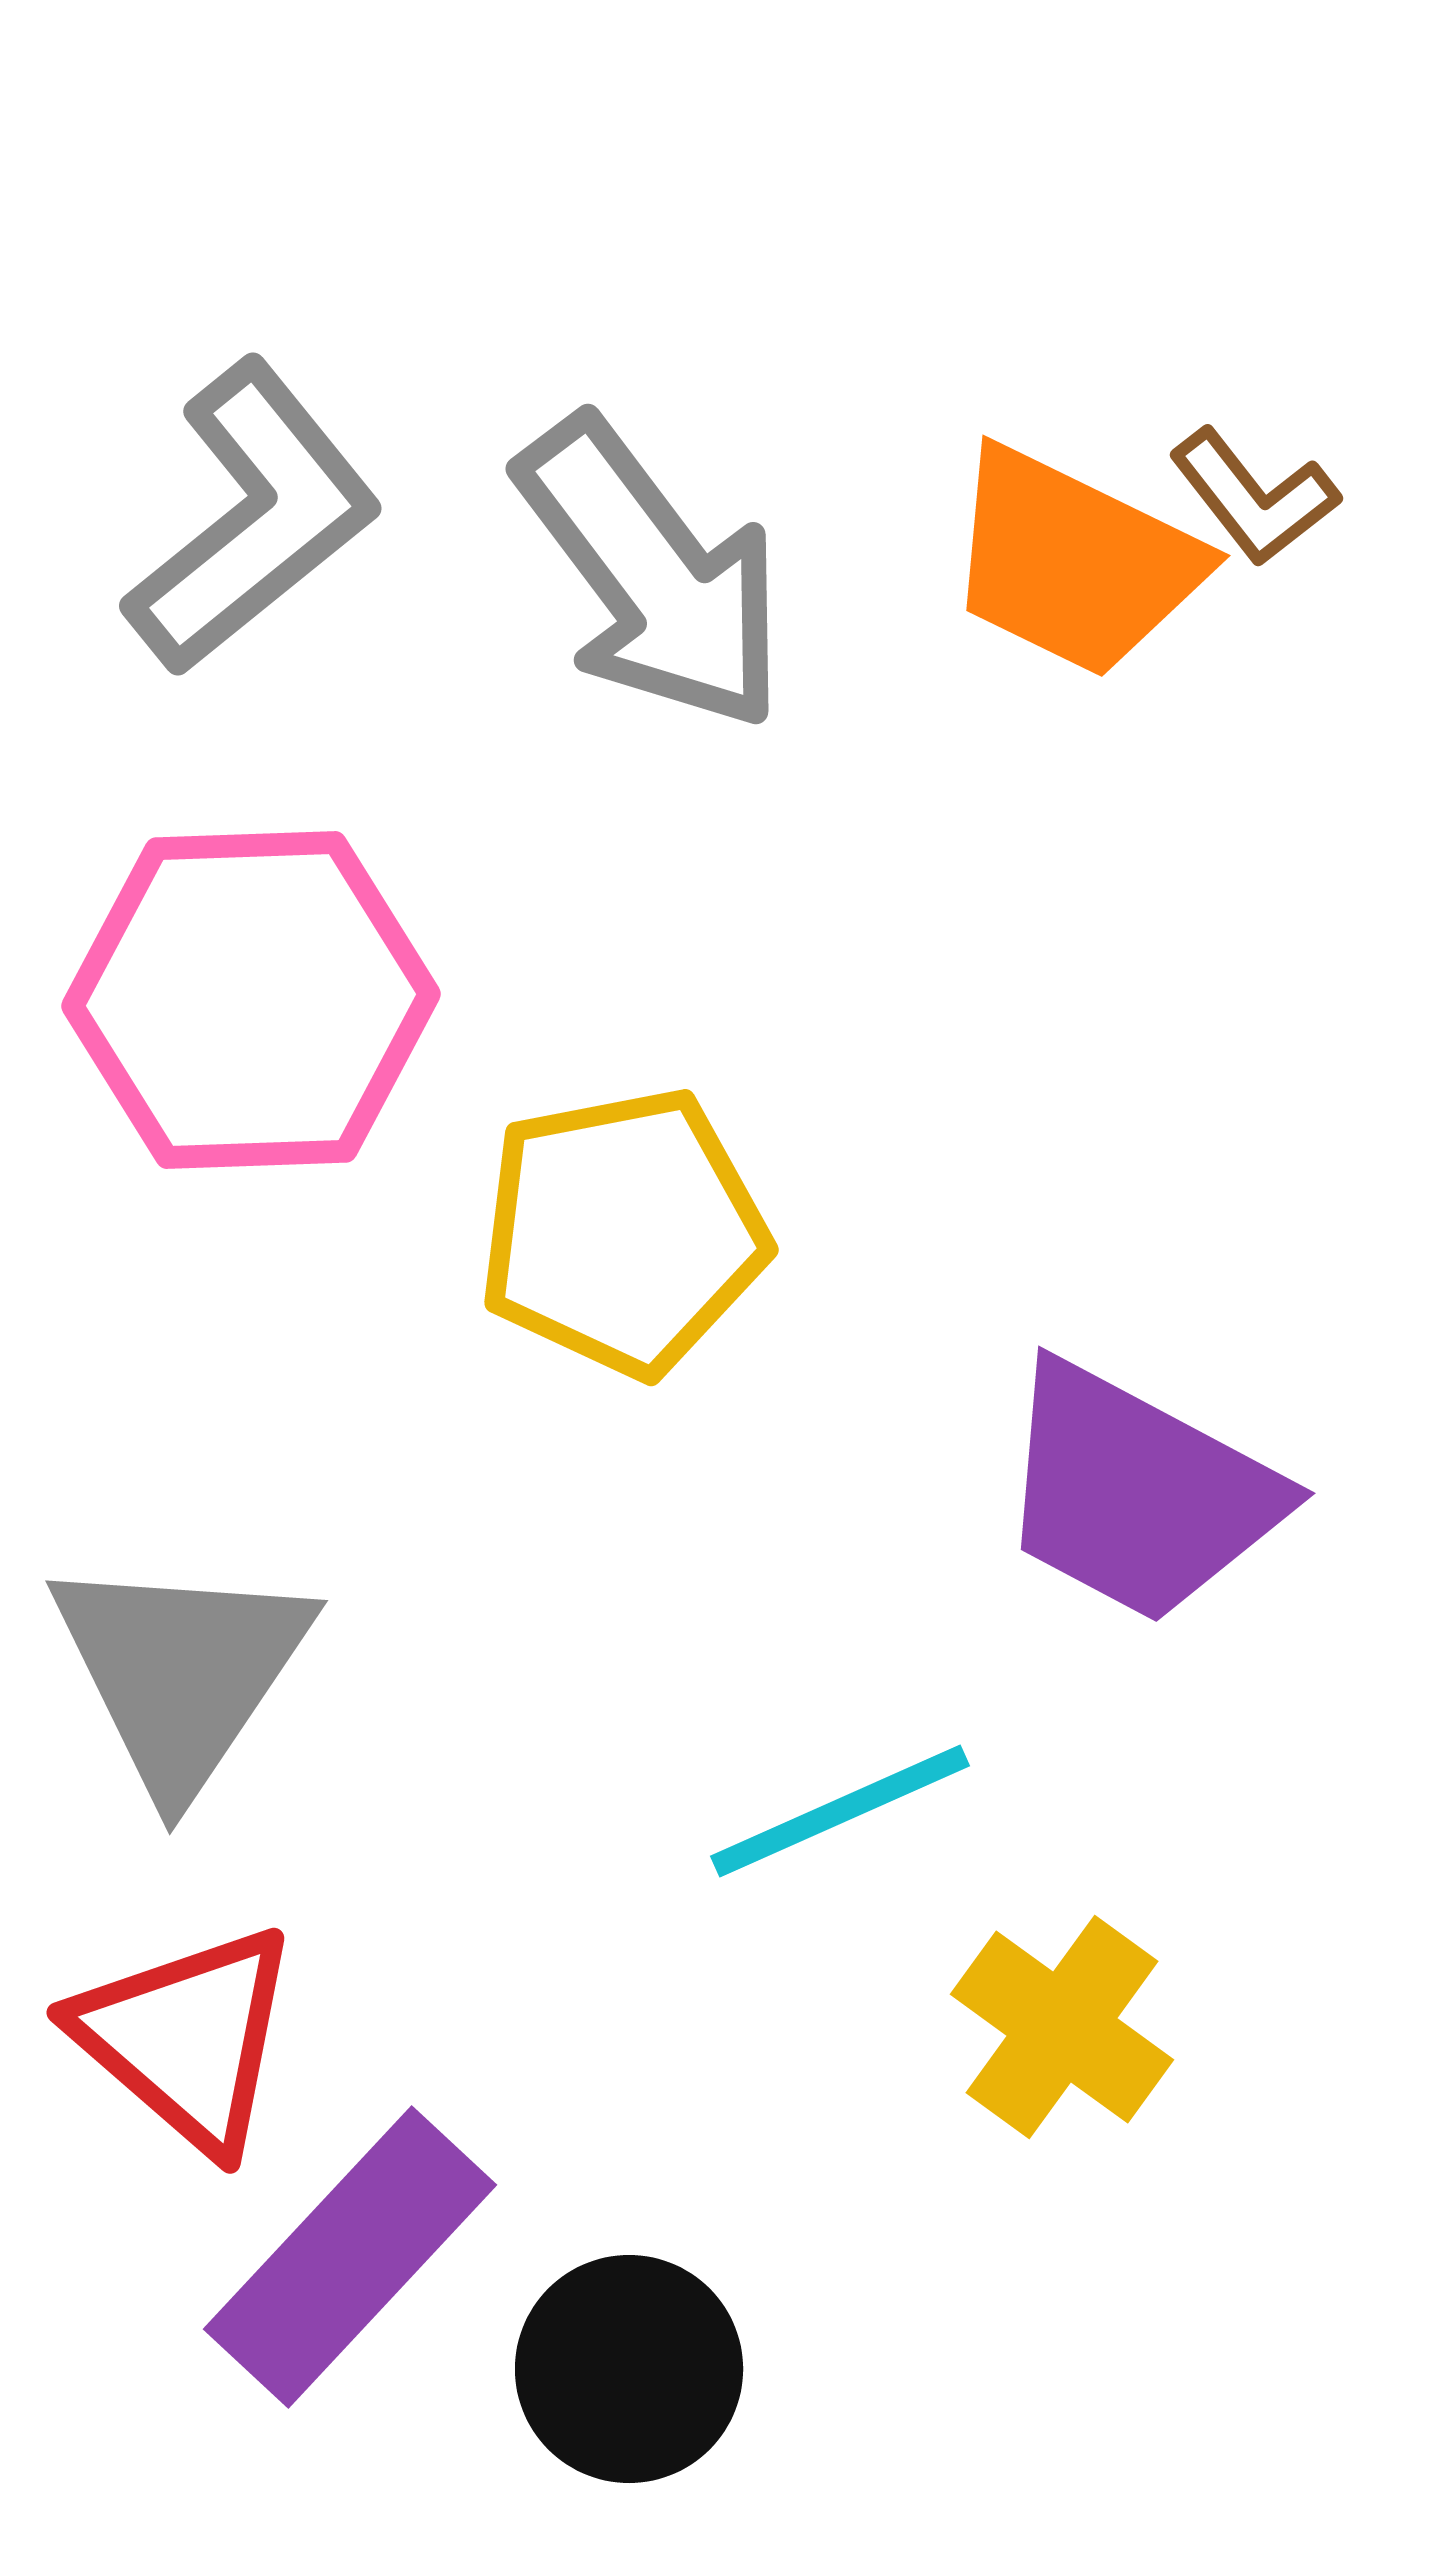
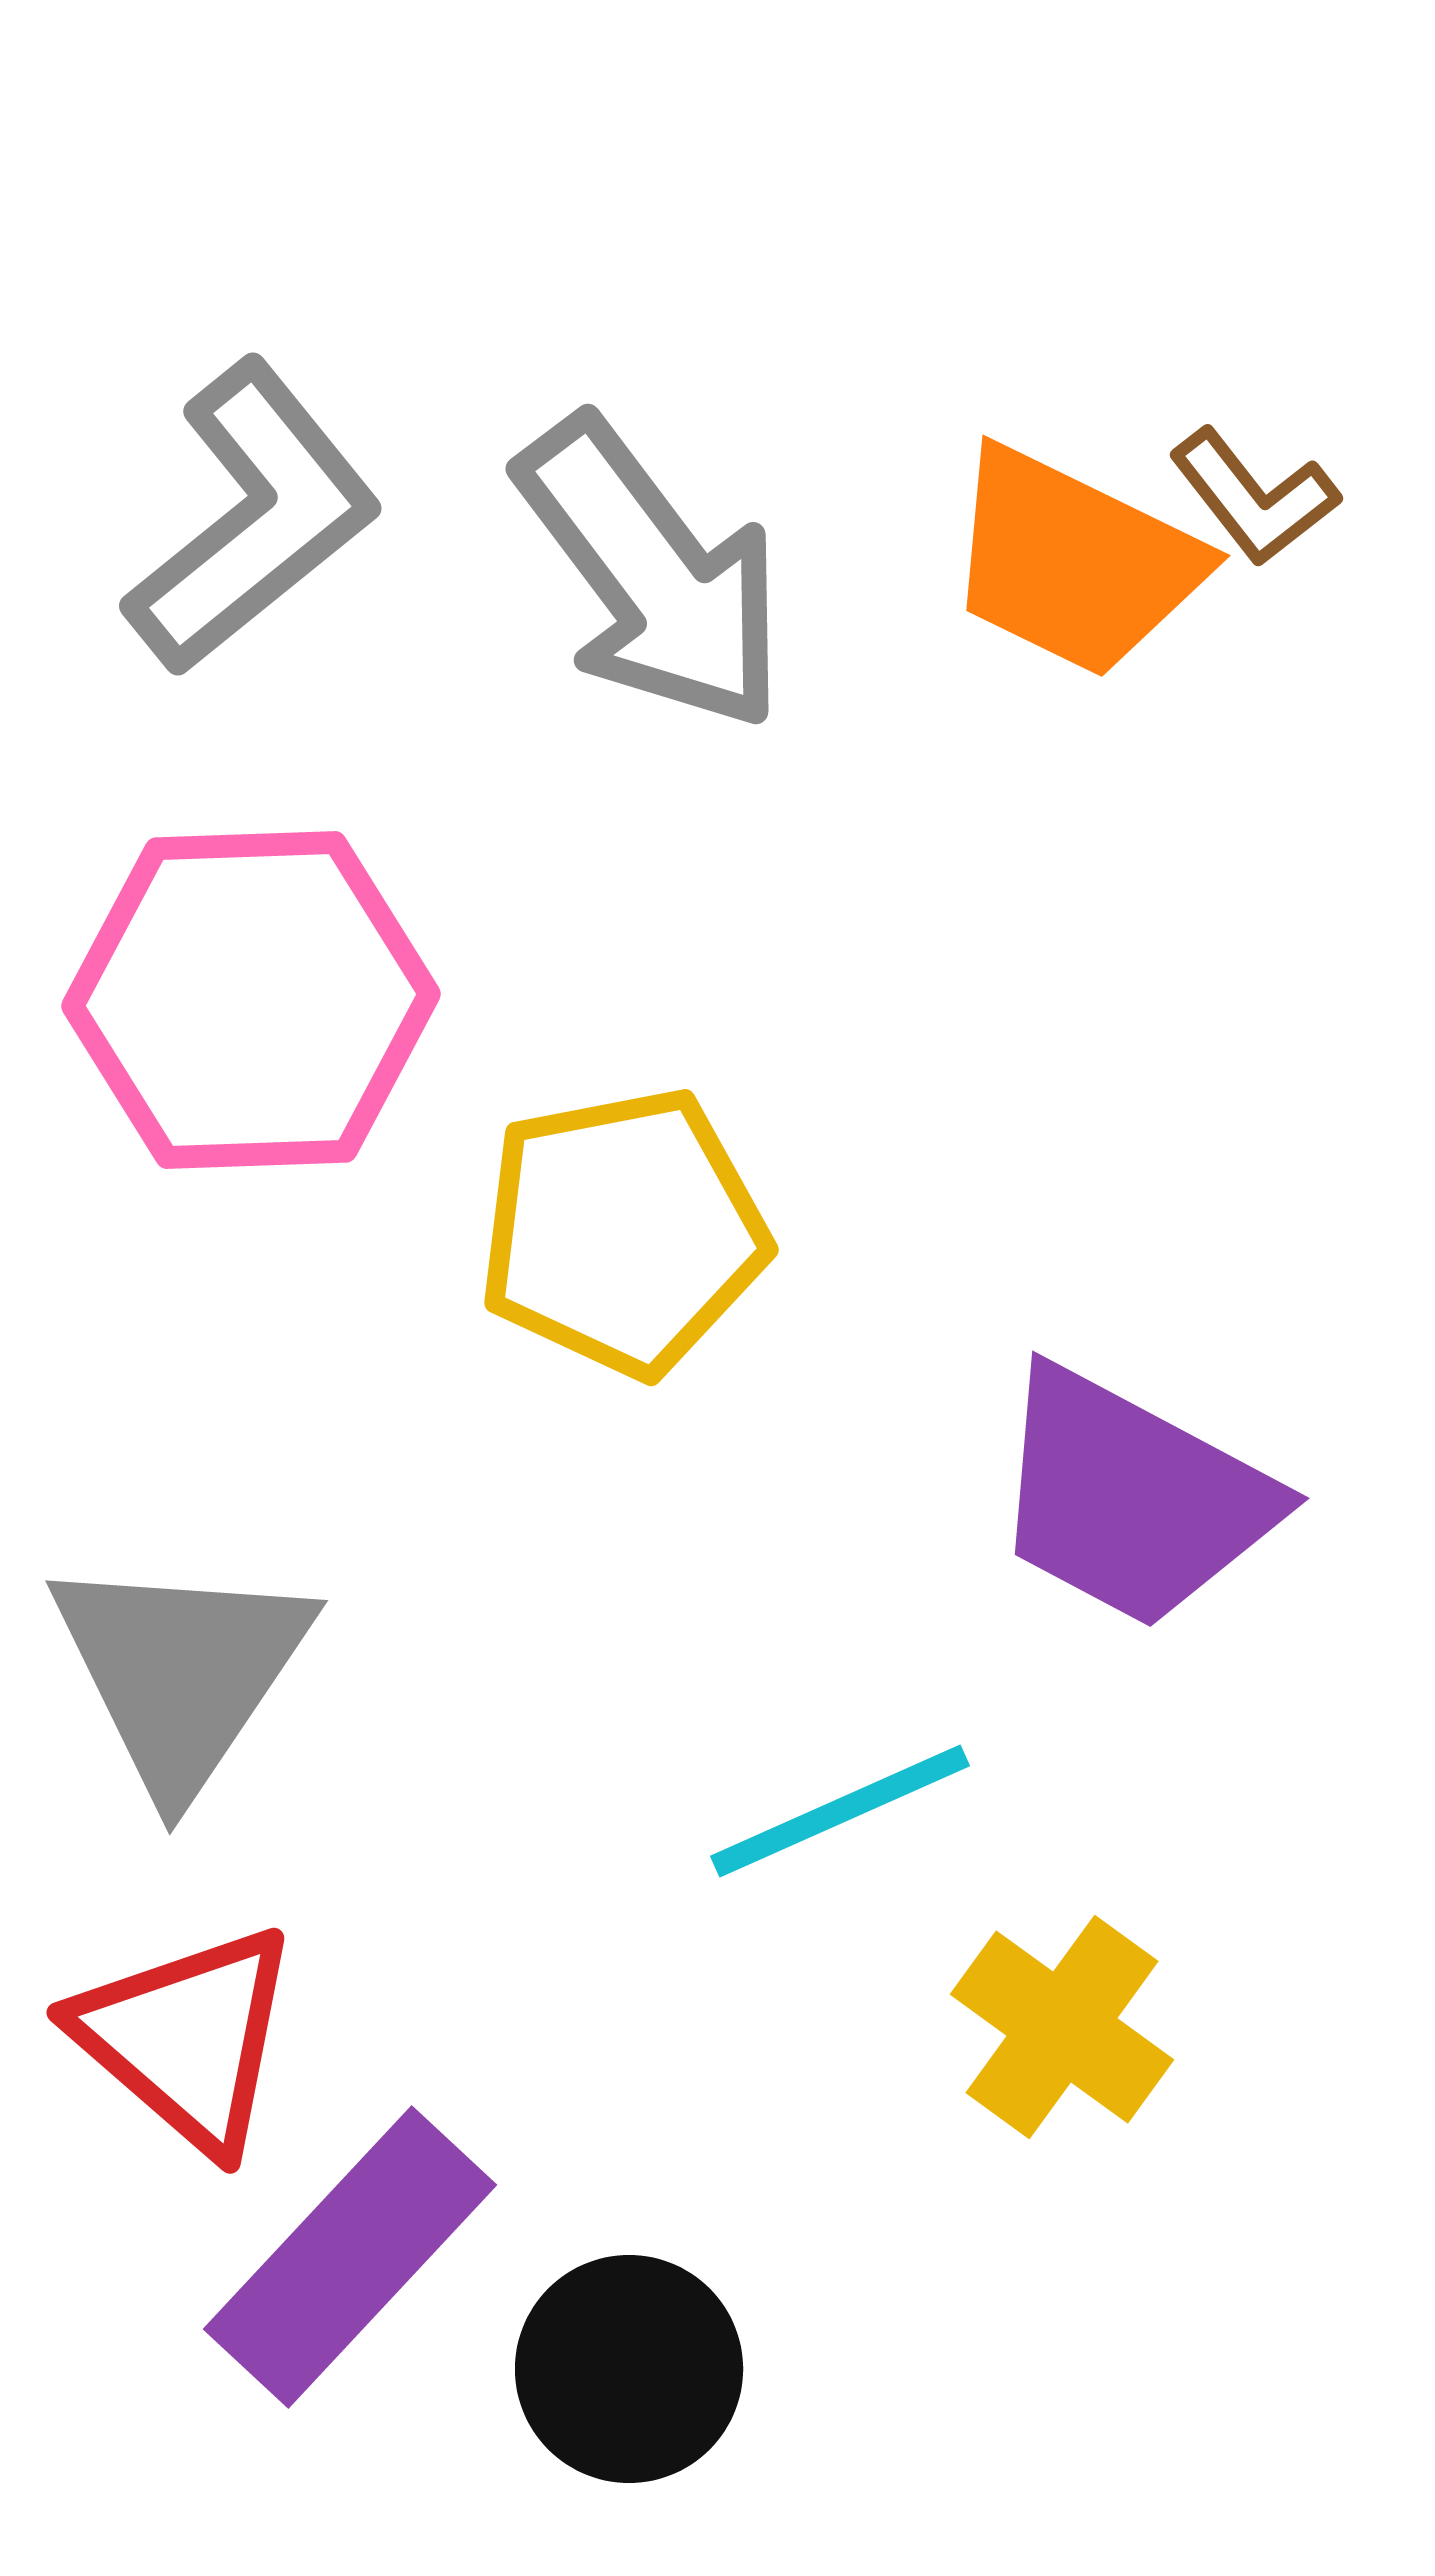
purple trapezoid: moved 6 px left, 5 px down
